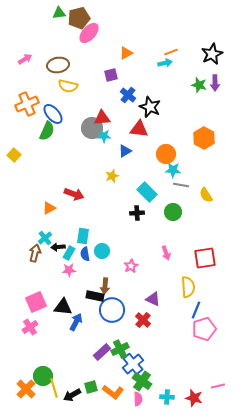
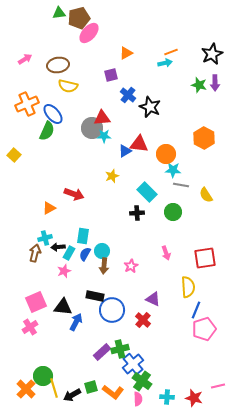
red triangle at (139, 129): moved 15 px down
cyan cross at (45, 238): rotated 24 degrees clockwise
blue semicircle at (85, 254): rotated 40 degrees clockwise
pink star at (69, 270): moved 5 px left, 1 px down; rotated 16 degrees counterclockwise
brown arrow at (105, 286): moved 1 px left, 20 px up
green cross at (120, 349): rotated 12 degrees clockwise
